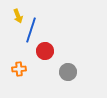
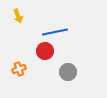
blue line: moved 24 px right, 2 px down; rotated 60 degrees clockwise
orange cross: rotated 16 degrees counterclockwise
